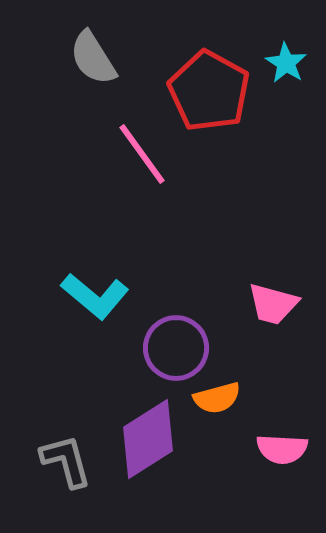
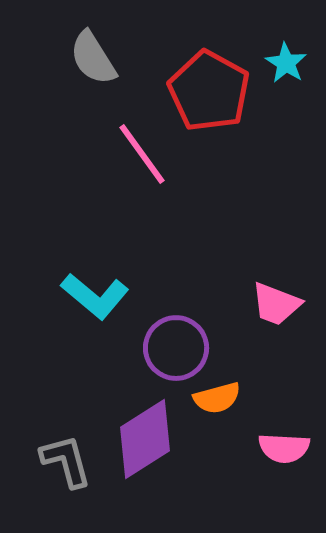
pink trapezoid: moved 3 px right; rotated 6 degrees clockwise
purple diamond: moved 3 px left
pink semicircle: moved 2 px right, 1 px up
